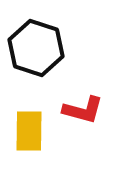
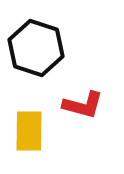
red L-shape: moved 5 px up
